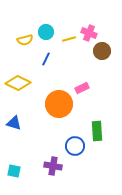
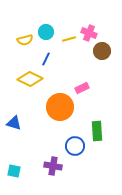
yellow diamond: moved 12 px right, 4 px up
orange circle: moved 1 px right, 3 px down
